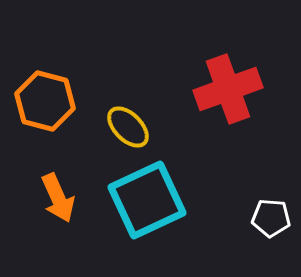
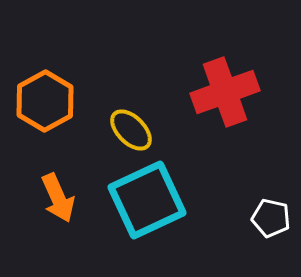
red cross: moved 3 px left, 3 px down
orange hexagon: rotated 16 degrees clockwise
yellow ellipse: moved 3 px right, 3 px down
white pentagon: rotated 9 degrees clockwise
